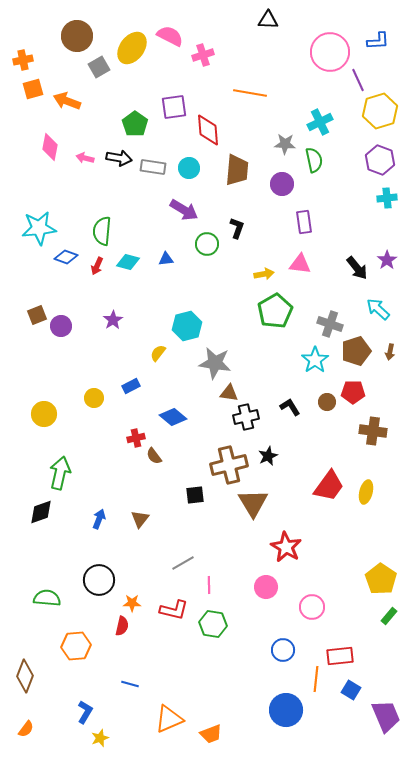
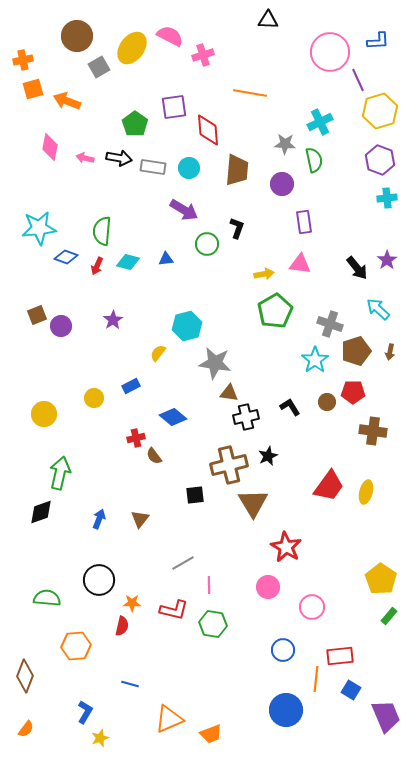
pink circle at (266, 587): moved 2 px right
